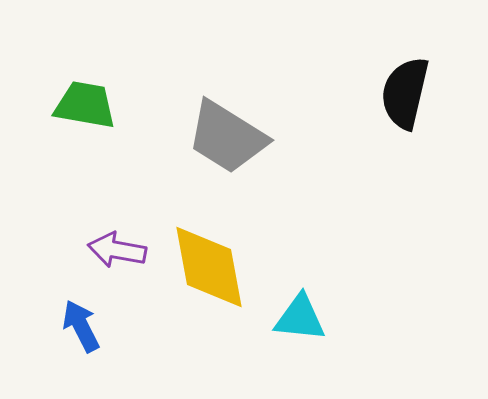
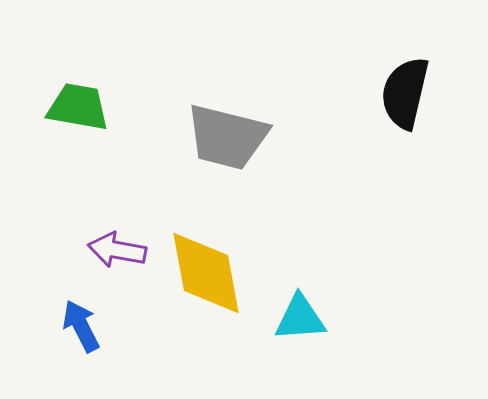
green trapezoid: moved 7 px left, 2 px down
gray trapezoid: rotated 18 degrees counterclockwise
yellow diamond: moved 3 px left, 6 px down
cyan triangle: rotated 10 degrees counterclockwise
